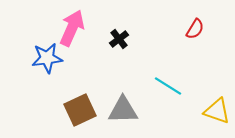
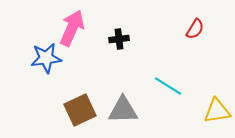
black cross: rotated 30 degrees clockwise
blue star: moved 1 px left
yellow triangle: rotated 28 degrees counterclockwise
